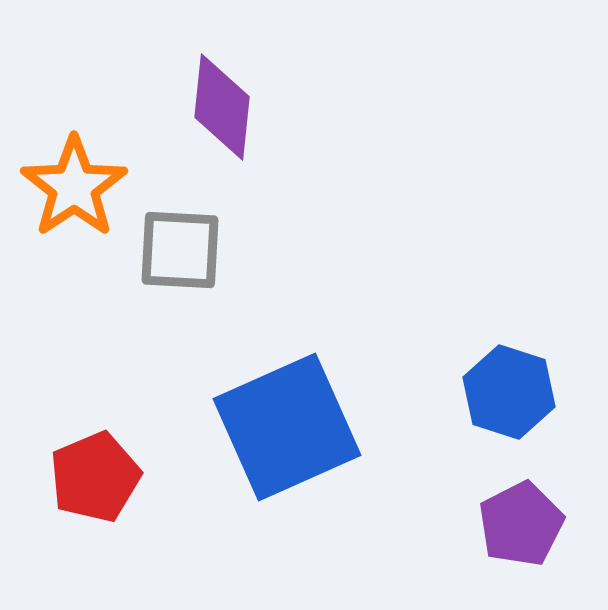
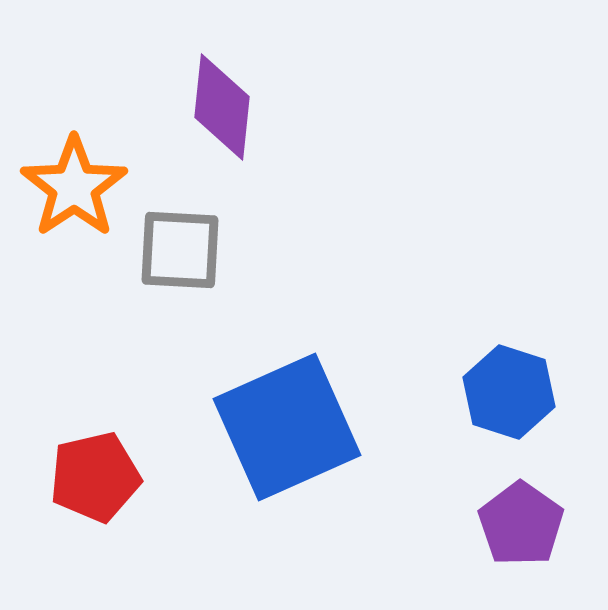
red pentagon: rotated 10 degrees clockwise
purple pentagon: rotated 10 degrees counterclockwise
